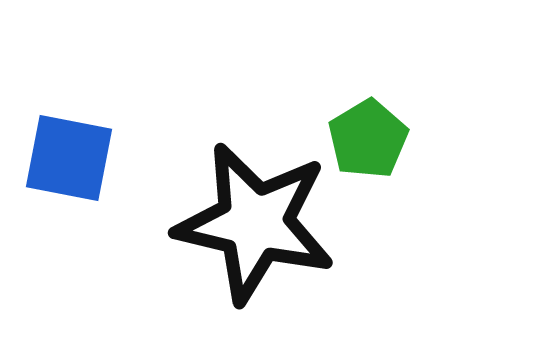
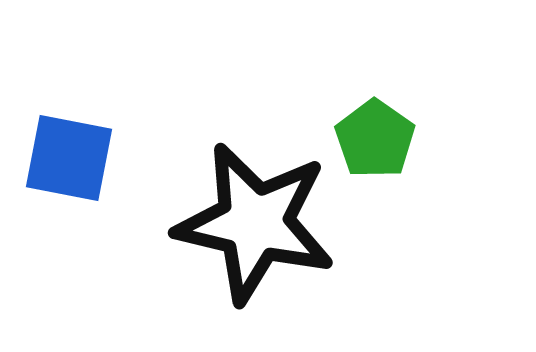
green pentagon: moved 7 px right; rotated 6 degrees counterclockwise
